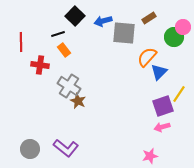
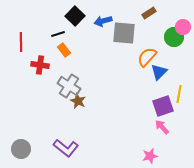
brown rectangle: moved 5 px up
yellow line: rotated 24 degrees counterclockwise
pink arrow: rotated 63 degrees clockwise
gray circle: moved 9 px left
